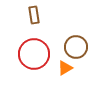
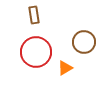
brown circle: moved 8 px right, 5 px up
red circle: moved 2 px right, 2 px up
